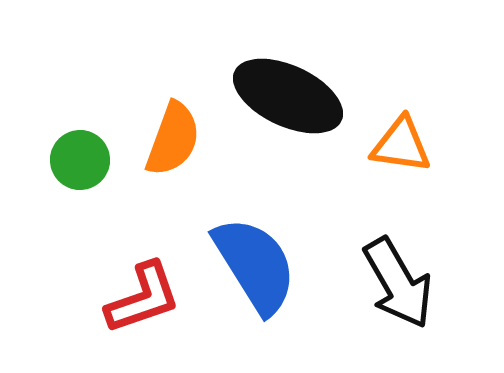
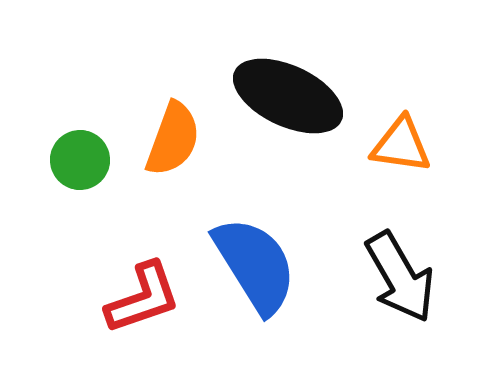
black arrow: moved 2 px right, 6 px up
